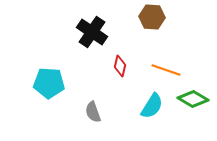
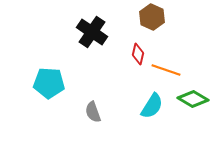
brown hexagon: rotated 20 degrees clockwise
red diamond: moved 18 px right, 12 px up
